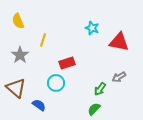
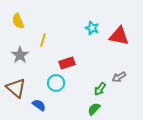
red triangle: moved 6 px up
